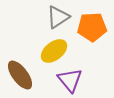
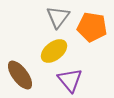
gray triangle: rotated 20 degrees counterclockwise
orange pentagon: rotated 12 degrees clockwise
